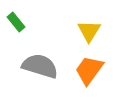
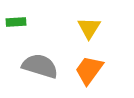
green rectangle: rotated 54 degrees counterclockwise
yellow triangle: moved 3 px up
